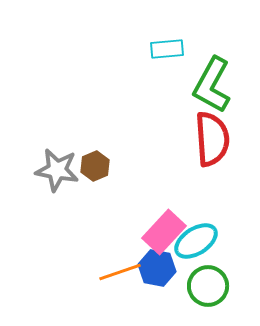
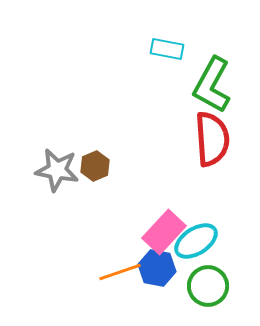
cyan rectangle: rotated 16 degrees clockwise
